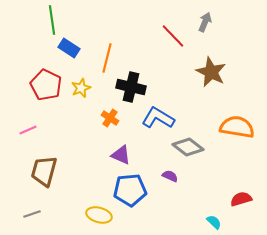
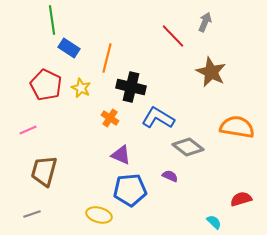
yellow star: rotated 24 degrees counterclockwise
